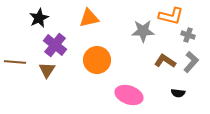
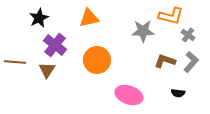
gray cross: rotated 16 degrees clockwise
brown L-shape: rotated 15 degrees counterclockwise
